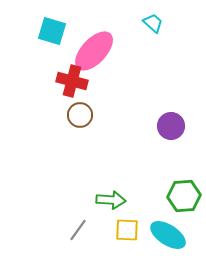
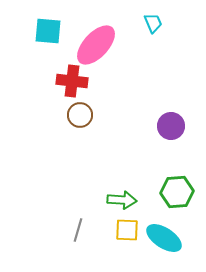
cyan trapezoid: rotated 25 degrees clockwise
cyan square: moved 4 px left; rotated 12 degrees counterclockwise
pink ellipse: moved 2 px right, 6 px up
red cross: rotated 8 degrees counterclockwise
green hexagon: moved 7 px left, 4 px up
green arrow: moved 11 px right
gray line: rotated 20 degrees counterclockwise
cyan ellipse: moved 4 px left, 3 px down
